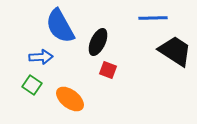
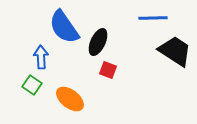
blue semicircle: moved 4 px right, 1 px down; rotated 6 degrees counterclockwise
blue arrow: rotated 90 degrees counterclockwise
